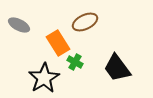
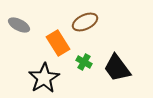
green cross: moved 9 px right
